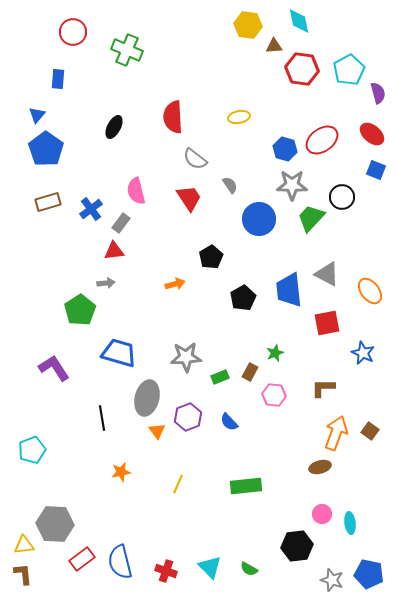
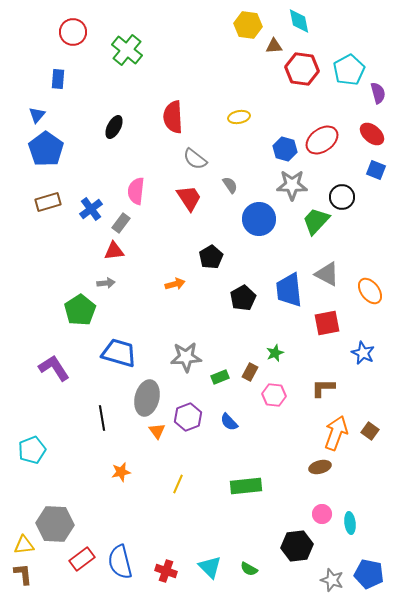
green cross at (127, 50): rotated 16 degrees clockwise
pink semicircle at (136, 191): rotated 20 degrees clockwise
green trapezoid at (311, 218): moved 5 px right, 3 px down
